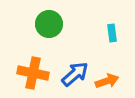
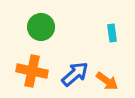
green circle: moved 8 px left, 3 px down
orange cross: moved 1 px left, 2 px up
orange arrow: rotated 55 degrees clockwise
